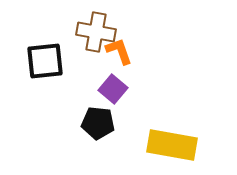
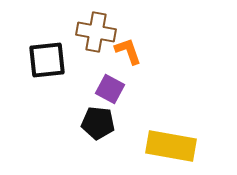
orange L-shape: moved 9 px right
black square: moved 2 px right, 1 px up
purple square: moved 3 px left; rotated 12 degrees counterclockwise
yellow rectangle: moved 1 px left, 1 px down
